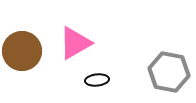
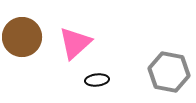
pink triangle: rotated 12 degrees counterclockwise
brown circle: moved 14 px up
